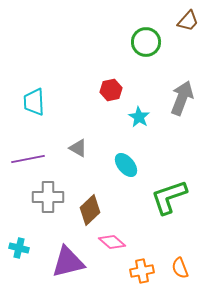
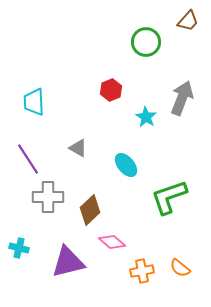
red hexagon: rotated 10 degrees counterclockwise
cyan star: moved 7 px right
purple line: rotated 68 degrees clockwise
orange semicircle: rotated 30 degrees counterclockwise
